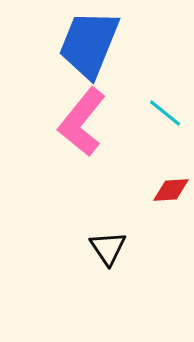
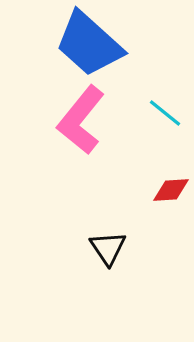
blue trapezoid: rotated 70 degrees counterclockwise
pink L-shape: moved 1 px left, 2 px up
